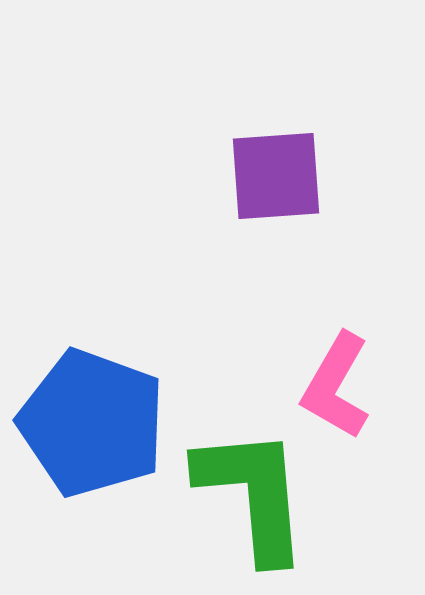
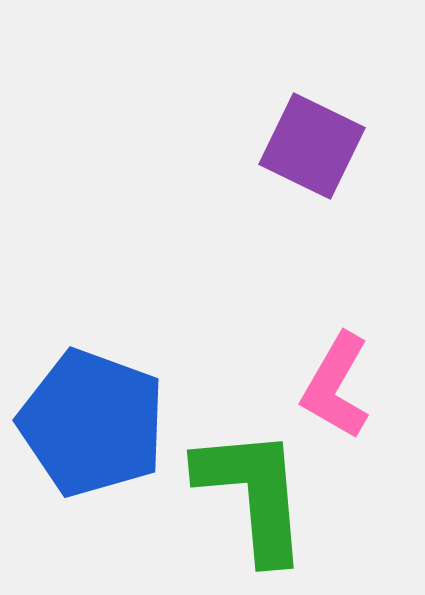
purple square: moved 36 px right, 30 px up; rotated 30 degrees clockwise
